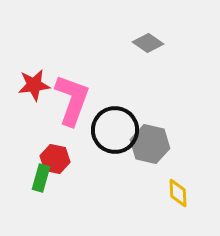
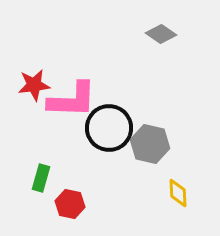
gray diamond: moved 13 px right, 9 px up
pink L-shape: rotated 72 degrees clockwise
black circle: moved 6 px left, 2 px up
red hexagon: moved 15 px right, 45 px down
